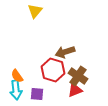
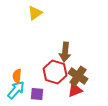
yellow triangle: moved 2 px down; rotated 14 degrees clockwise
brown arrow: rotated 66 degrees counterclockwise
red hexagon: moved 2 px right, 2 px down
orange semicircle: rotated 40 degrees clockwise
cyan arrow: rotated 132 degrees counterclockwise
